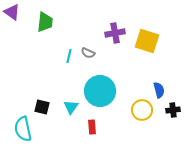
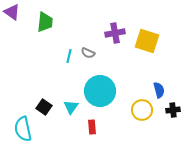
black square: moved 2 px right; rotated 21 degrees clockwise
